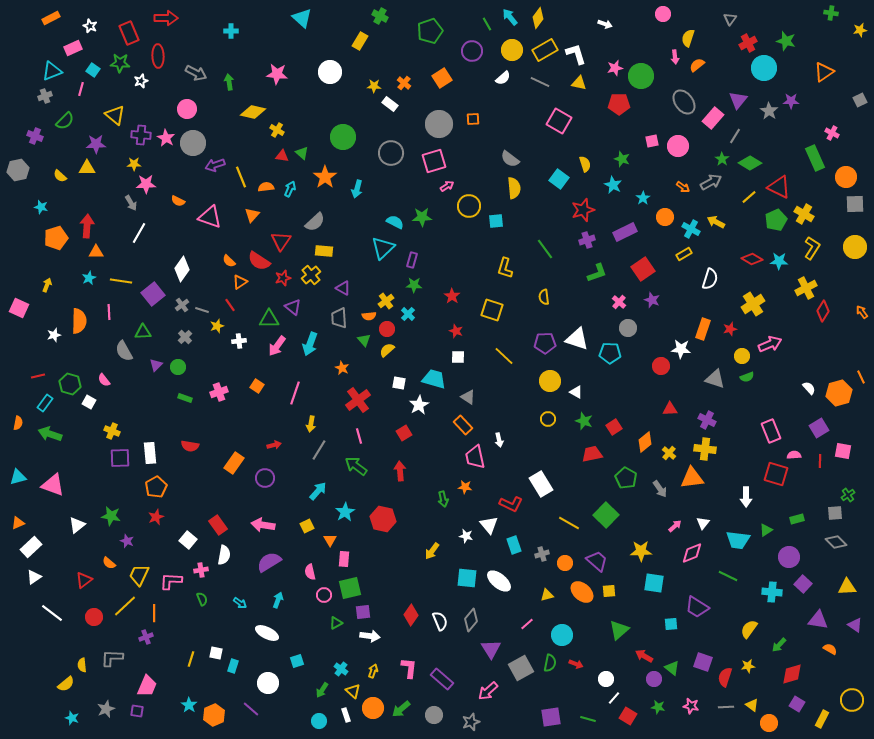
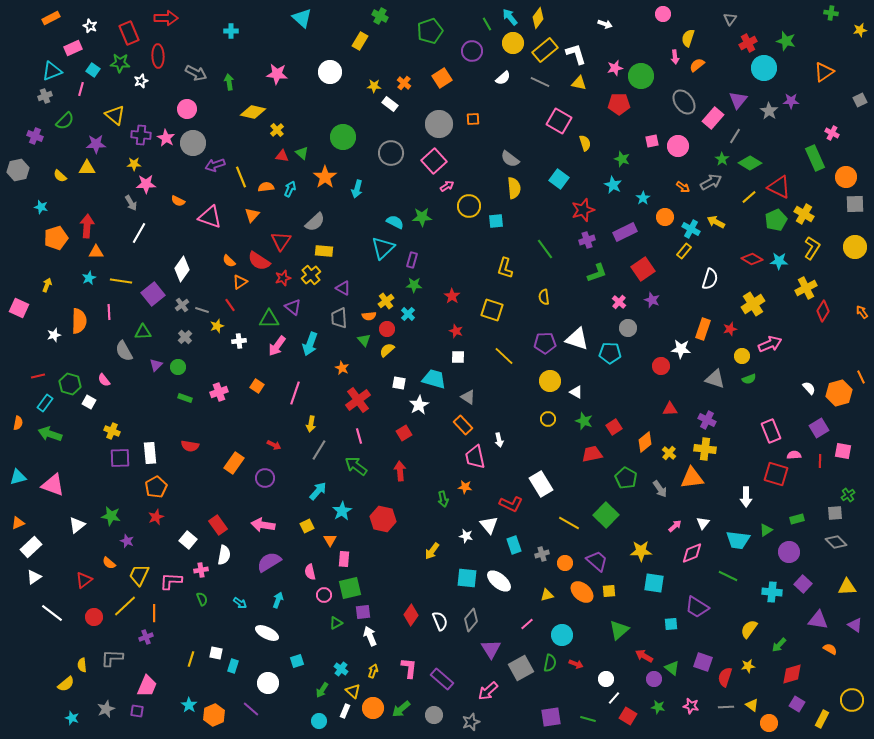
yellow circle at (512, 50): moved 1 px right, 7 px up
yellow rectangle at (545, 50): rotated 10 degrees counterclockwise
yellow cross at (277, 130): rotated 16 degrees clockwise
pink square at (434, 161): rotated 25 degrees counterclockwise
yellow semicircle at (585, 164): moved 21 px up
yellow rectangle at (684, 254): moved 3 px up; rotated 21 degrees counterclockwise
green semicircle at (747, 377): moved 2 px right, 2 px down
red arrow at (274, 445): rotated 40 degrees clockwise
cyan star at (345, 512): moved 3 px left, 1 px up
purple circle at (789, 557): moved 5 px up
white arrow at (370, 636): rotated 120 degrees counterclockwise
white rectangle at (346, 715): moved 1 px left, 4 px up; rotated 40 degrees clockwise
